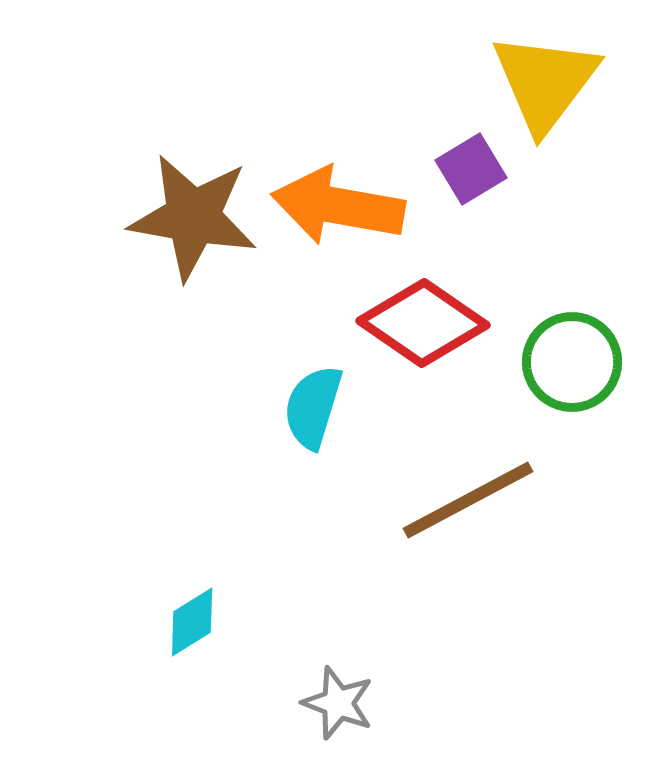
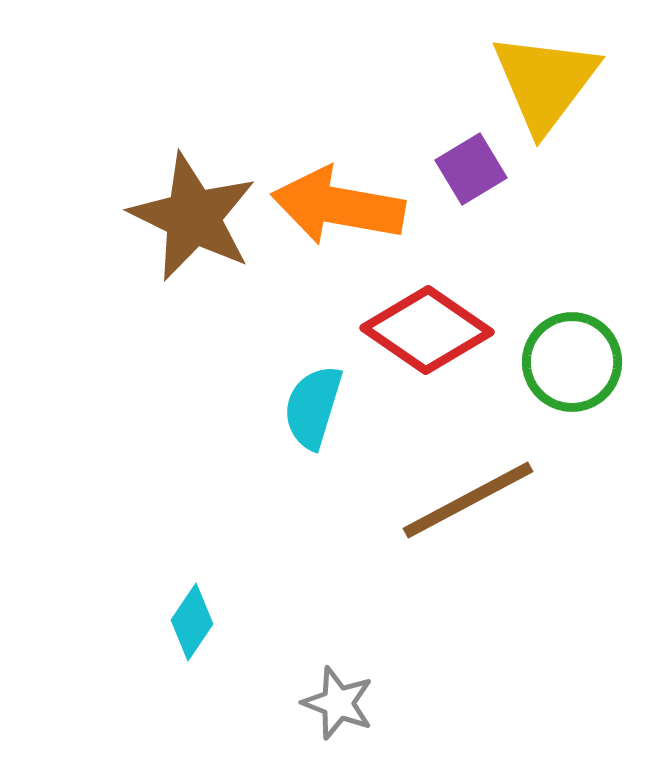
brown star: rotated 16 degrees clockwise
red diamond: moved 4 px right, 7 px down
cyan diamond: rotated 24 degrees counterclockwise
